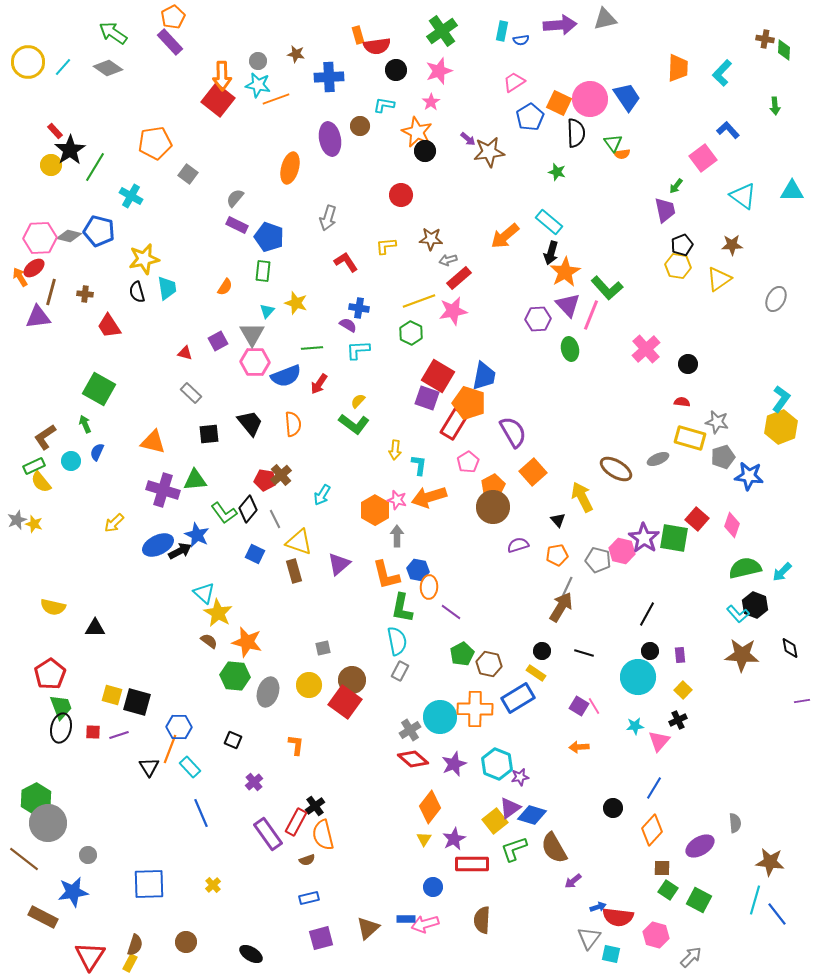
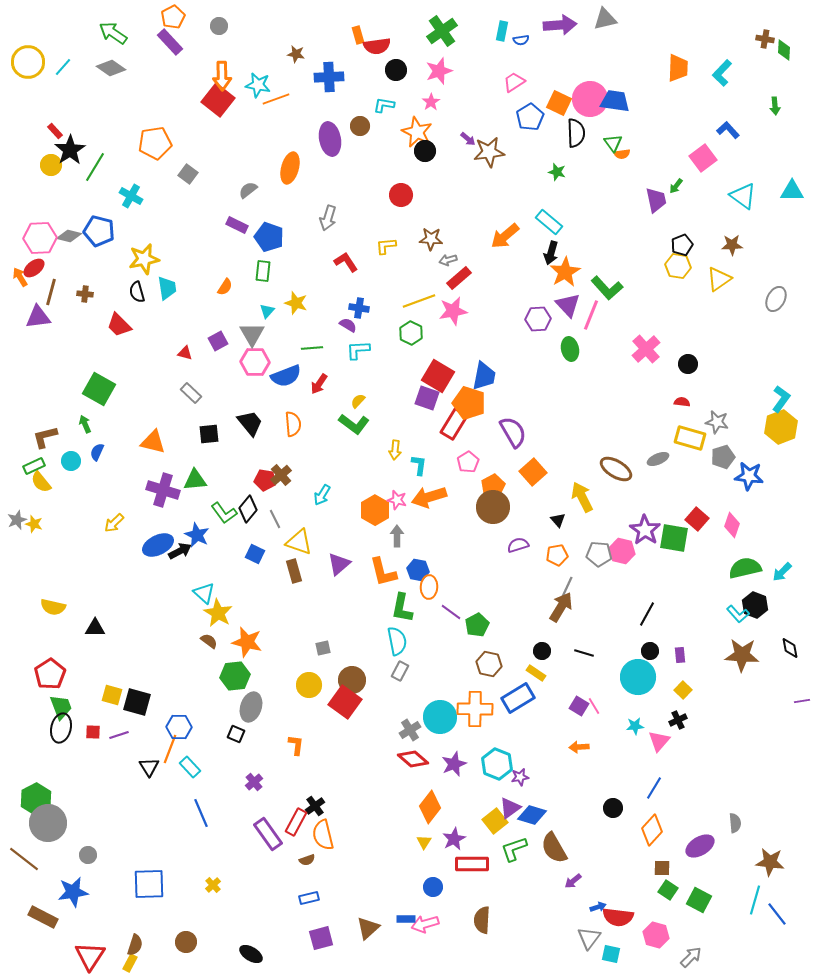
gray circle at (258, 61): moved 39 px left, 35 px up
gray diamond at (108, 68): moved 3 px right
blue trapezoid at (627, 97): moved 12 px left, 4 px down; rotated 48 degrees counterclockwise
gray semicircle at (235, 198): moved 13 px right, 8 px up; rotated 12 degrees clockwise
purple trapezoid at (665, 210): moved 9 px left, 10 px up
red trapezoid at (109, 326): moved 10 px right, 1 px up; rotated 12 degrees counterclockwise
brown L-shape at (45, 437): rotated 20 degrees clockwise
purple star at (644, 538): moved 1 px right, 8 px up
gray pentagon at (598, 560): moved 1 px right, 6 px up; rotated 10 degrees counterclockwise
orange L-shape at (386, 575): moved 3 px left, 3 px up
green pentagon at (462, 654): moved 15 px right, 29 px up
green hexagon at (235, 676): rotated 12 degrees counterclockwise
gray ellipse at (268, 692): moved 17 px left, 15 px down
black square at (233, 740): moved 3 px right, 6 px up
yellow triangle at (424, 839): moved 3 px down
